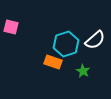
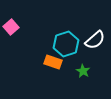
pink square: rotated 35 degrees clockwise
